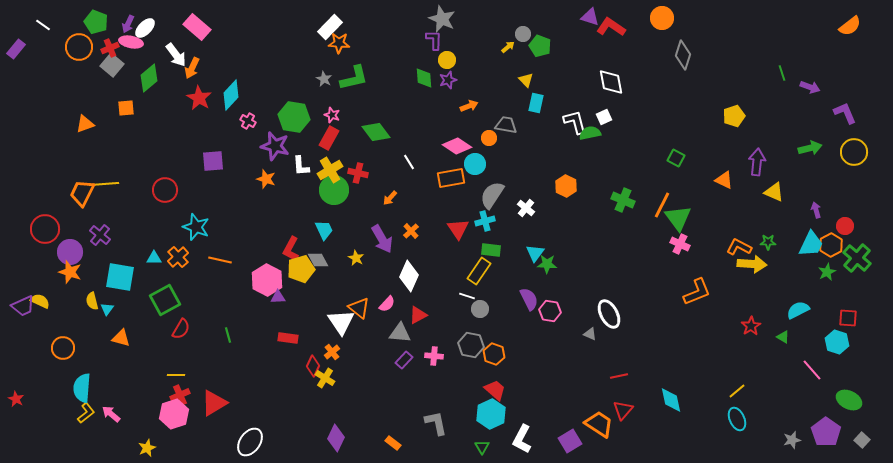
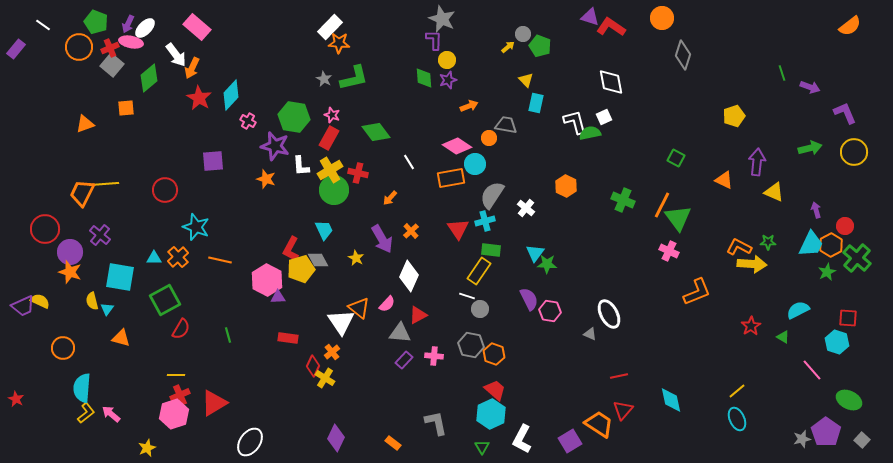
pink cross at (680, 244): moved 11 px left, 7 px down
gray star at (792, 440): moved 10 px right, 1 px up
